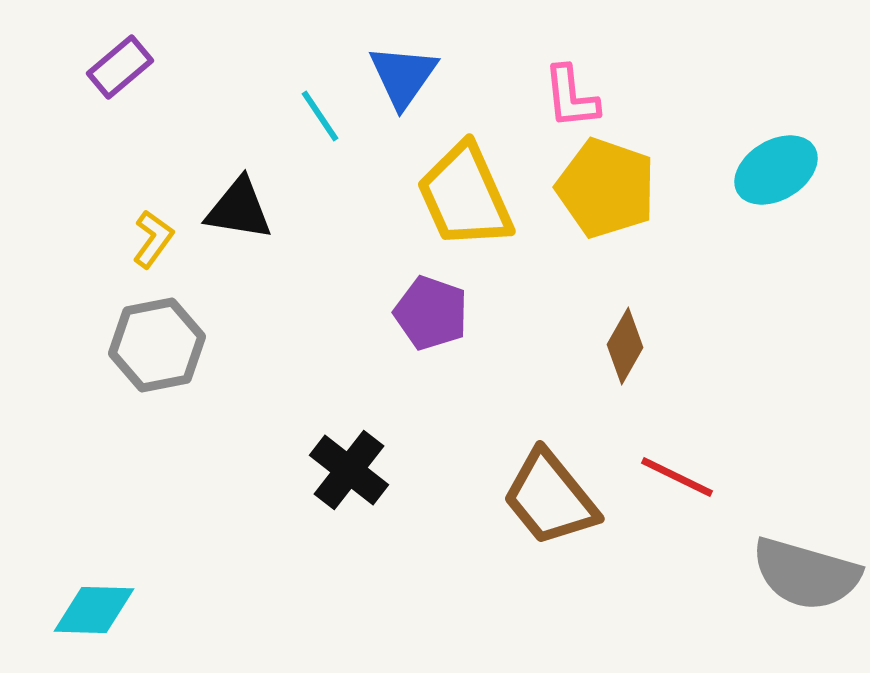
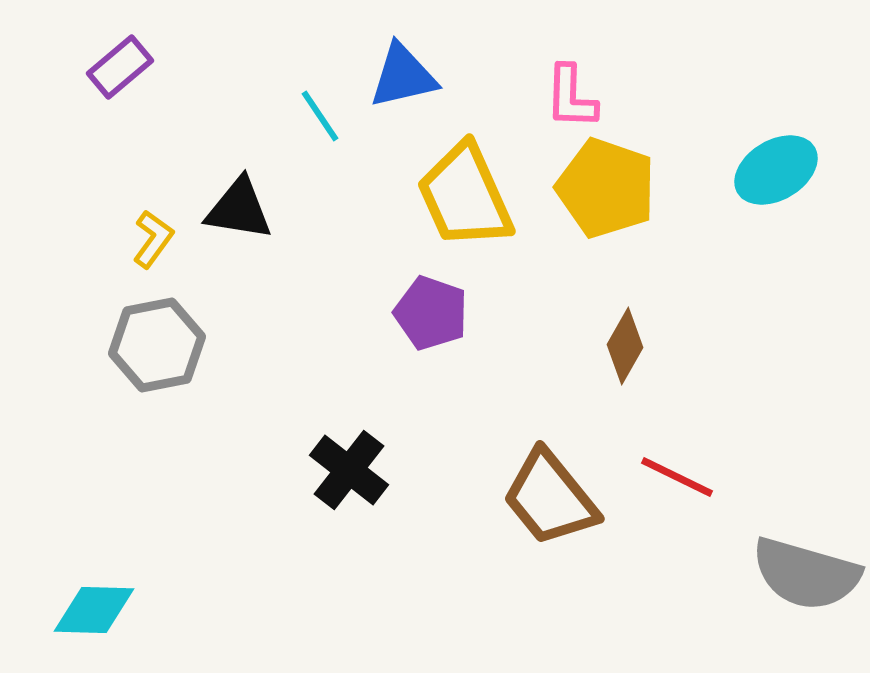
blue triangle: rotated 42 degrees clockwise
pink L-shape: rotated 8 degrees clockwise
